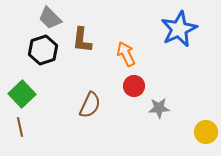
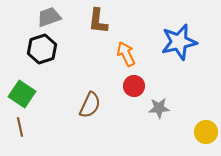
gray trapezoid: moved 1 px left, 1 px up; rotated 115 degrees clockwise
blue star: moved 13 px down; rotated 12 degrees clockwise
brown L-shape: moved 16 px right, 19 px up
black hexagon: moved 1 px left, 1 px up
green square: rotated 12 degrees counterclockwise
